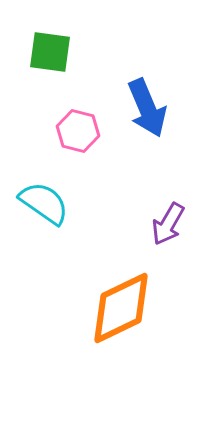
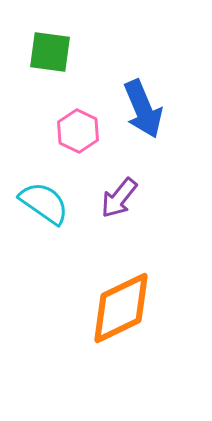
blue arrow: moved 4 px left, 1 px down
pink hexagon: rotated 12 degrees clockwise
purple arrow: moved 49 px left, 26 px up; rotated 9 degrees clockwise
